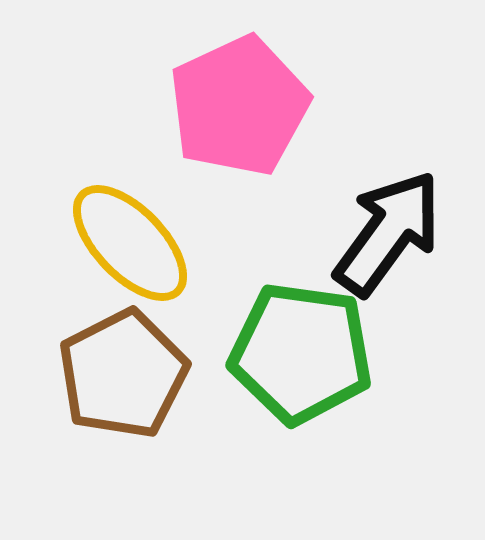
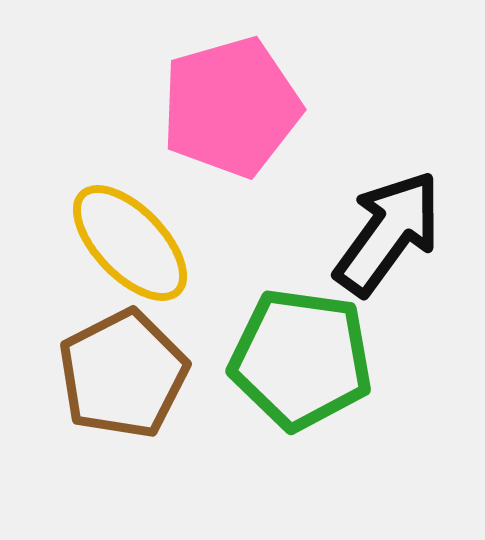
pink pentagon: moved 8 px left, 1 px down; rotated 9 degrees clockwise
green pentagon: moved 6 px down
